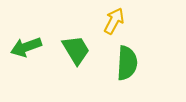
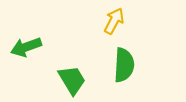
green trapezoid: moved 4 px left, 30 px down
green semicircle: moved 3 px left, 2 px down
